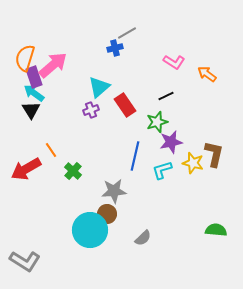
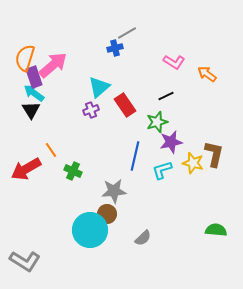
green cross: rotated 18 degrees counterclockwise
